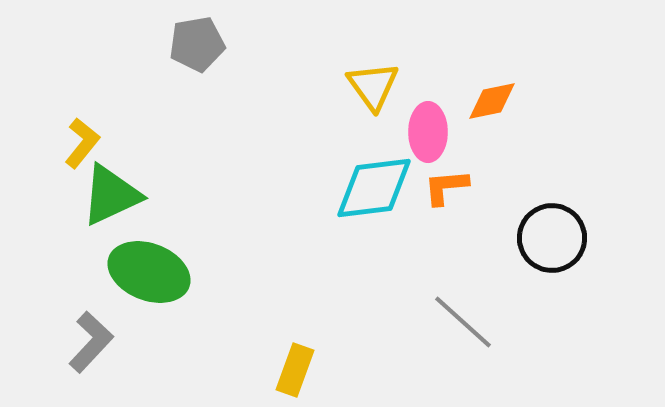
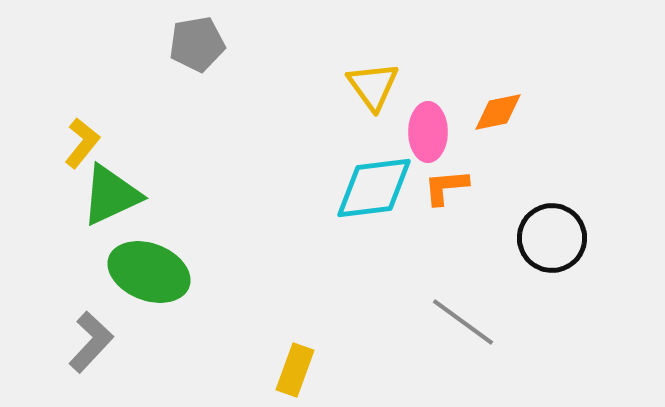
orange diamond: moved 6 px right, 11 px down
gray line: rotated 6 degrees counterclockwise
